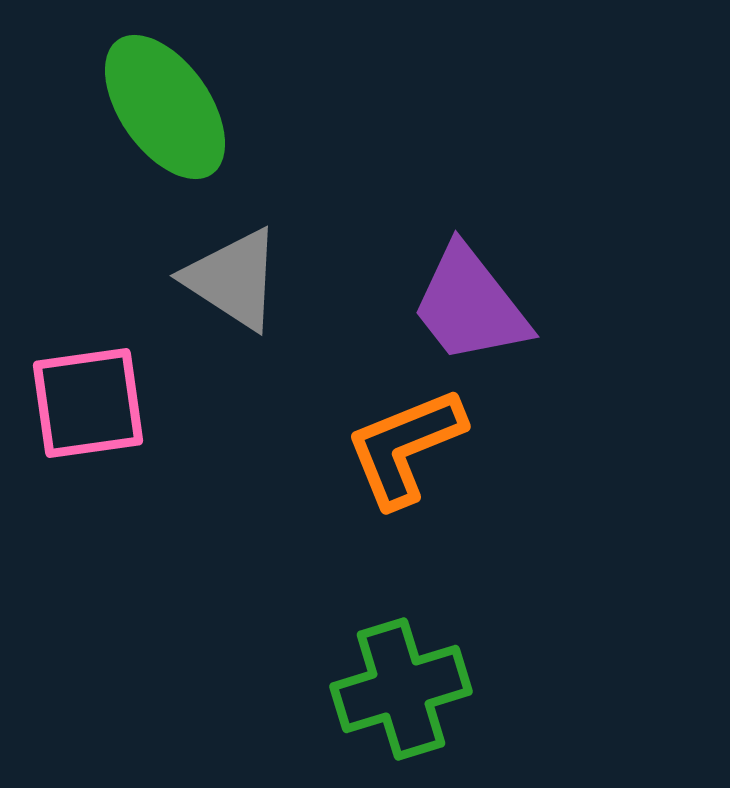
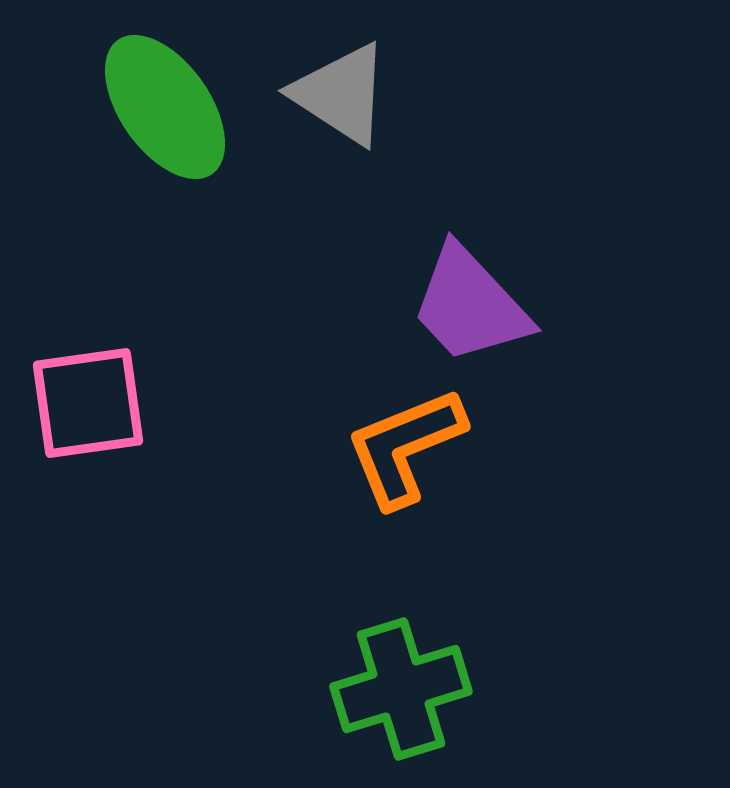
gray triangle: moved 108 px right, 185 px up
purple trapezoid: rotated 5 degrees counterclockwise
